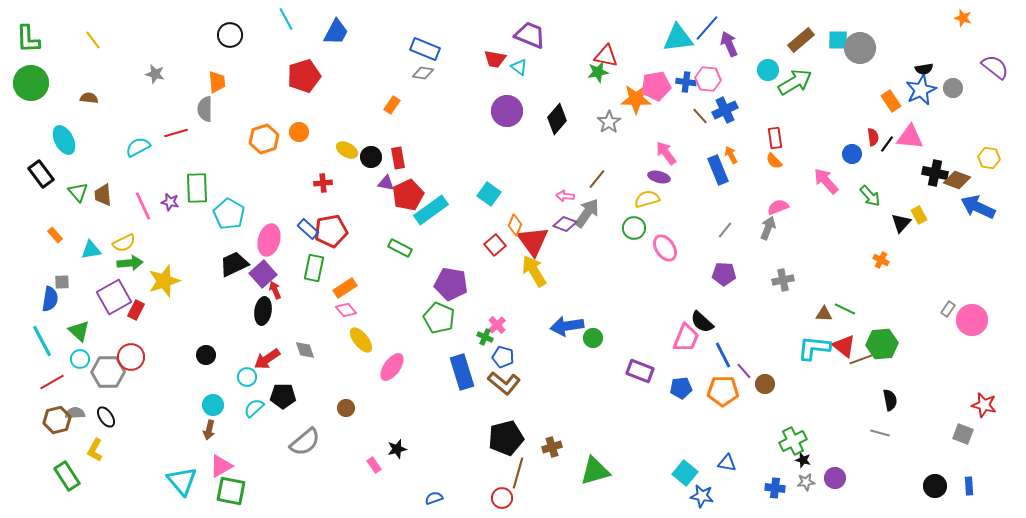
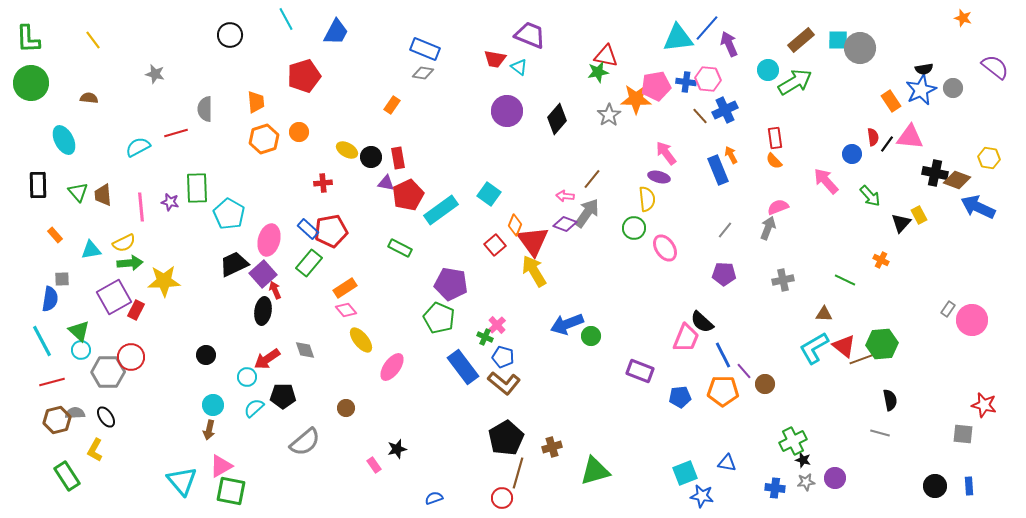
orange trapezoid at (217, 82): moved 39 px right, 20 px down
gray star at (609, 122): moved 7 px up
black rectangle at (41, 174): moved 3 px left, 11 px down; rotated 36 degrees clockwise
brown line at (597, 179): moved 5 px left
yellow semicircle at (647, 199): rotated 100 degrees clockwise
pink line at (143, 206): moved 2 px left, 1 px down; rotated 20 degrees clockwise
cyan rectangle at (431, 210): moved 10 px right
green rectangle at (314, 268): moved 5 px left, 5 px up; rotated 28 degrees clockwise
yellow star at (164, 281): rotated 16 degrees clockwise
gray square at (62, 282): moved 3 px up
green line at (845, 309): moved 29 px up
blue arrow at (567, 326): moved 2 px up; rotated 12 degrees counterclockwise
green circle at (593, 338): moved 2 px left, 2 px up
cyan L-shape at (814, 348): rotated 36 degrees counterclockwise
cyan circle at (80, 359): moved 1 px right, 9 px up
blue rectangle at (462, 372): moved 1 px right, 5 px up; rotated 20 degrees counterclockwise
red line at (52, 382): rotated 15 degrees clockwise
blue pentagon at (681, 388): moved 1 px left, 9 px down
gray square at (963, 434): rotated 15 degrees counterclockwise
black pentagon at (506, 438): rotated 16 degrees counterclockwise
cyan square at (685, 473): rotated 30 degrees clockwise
